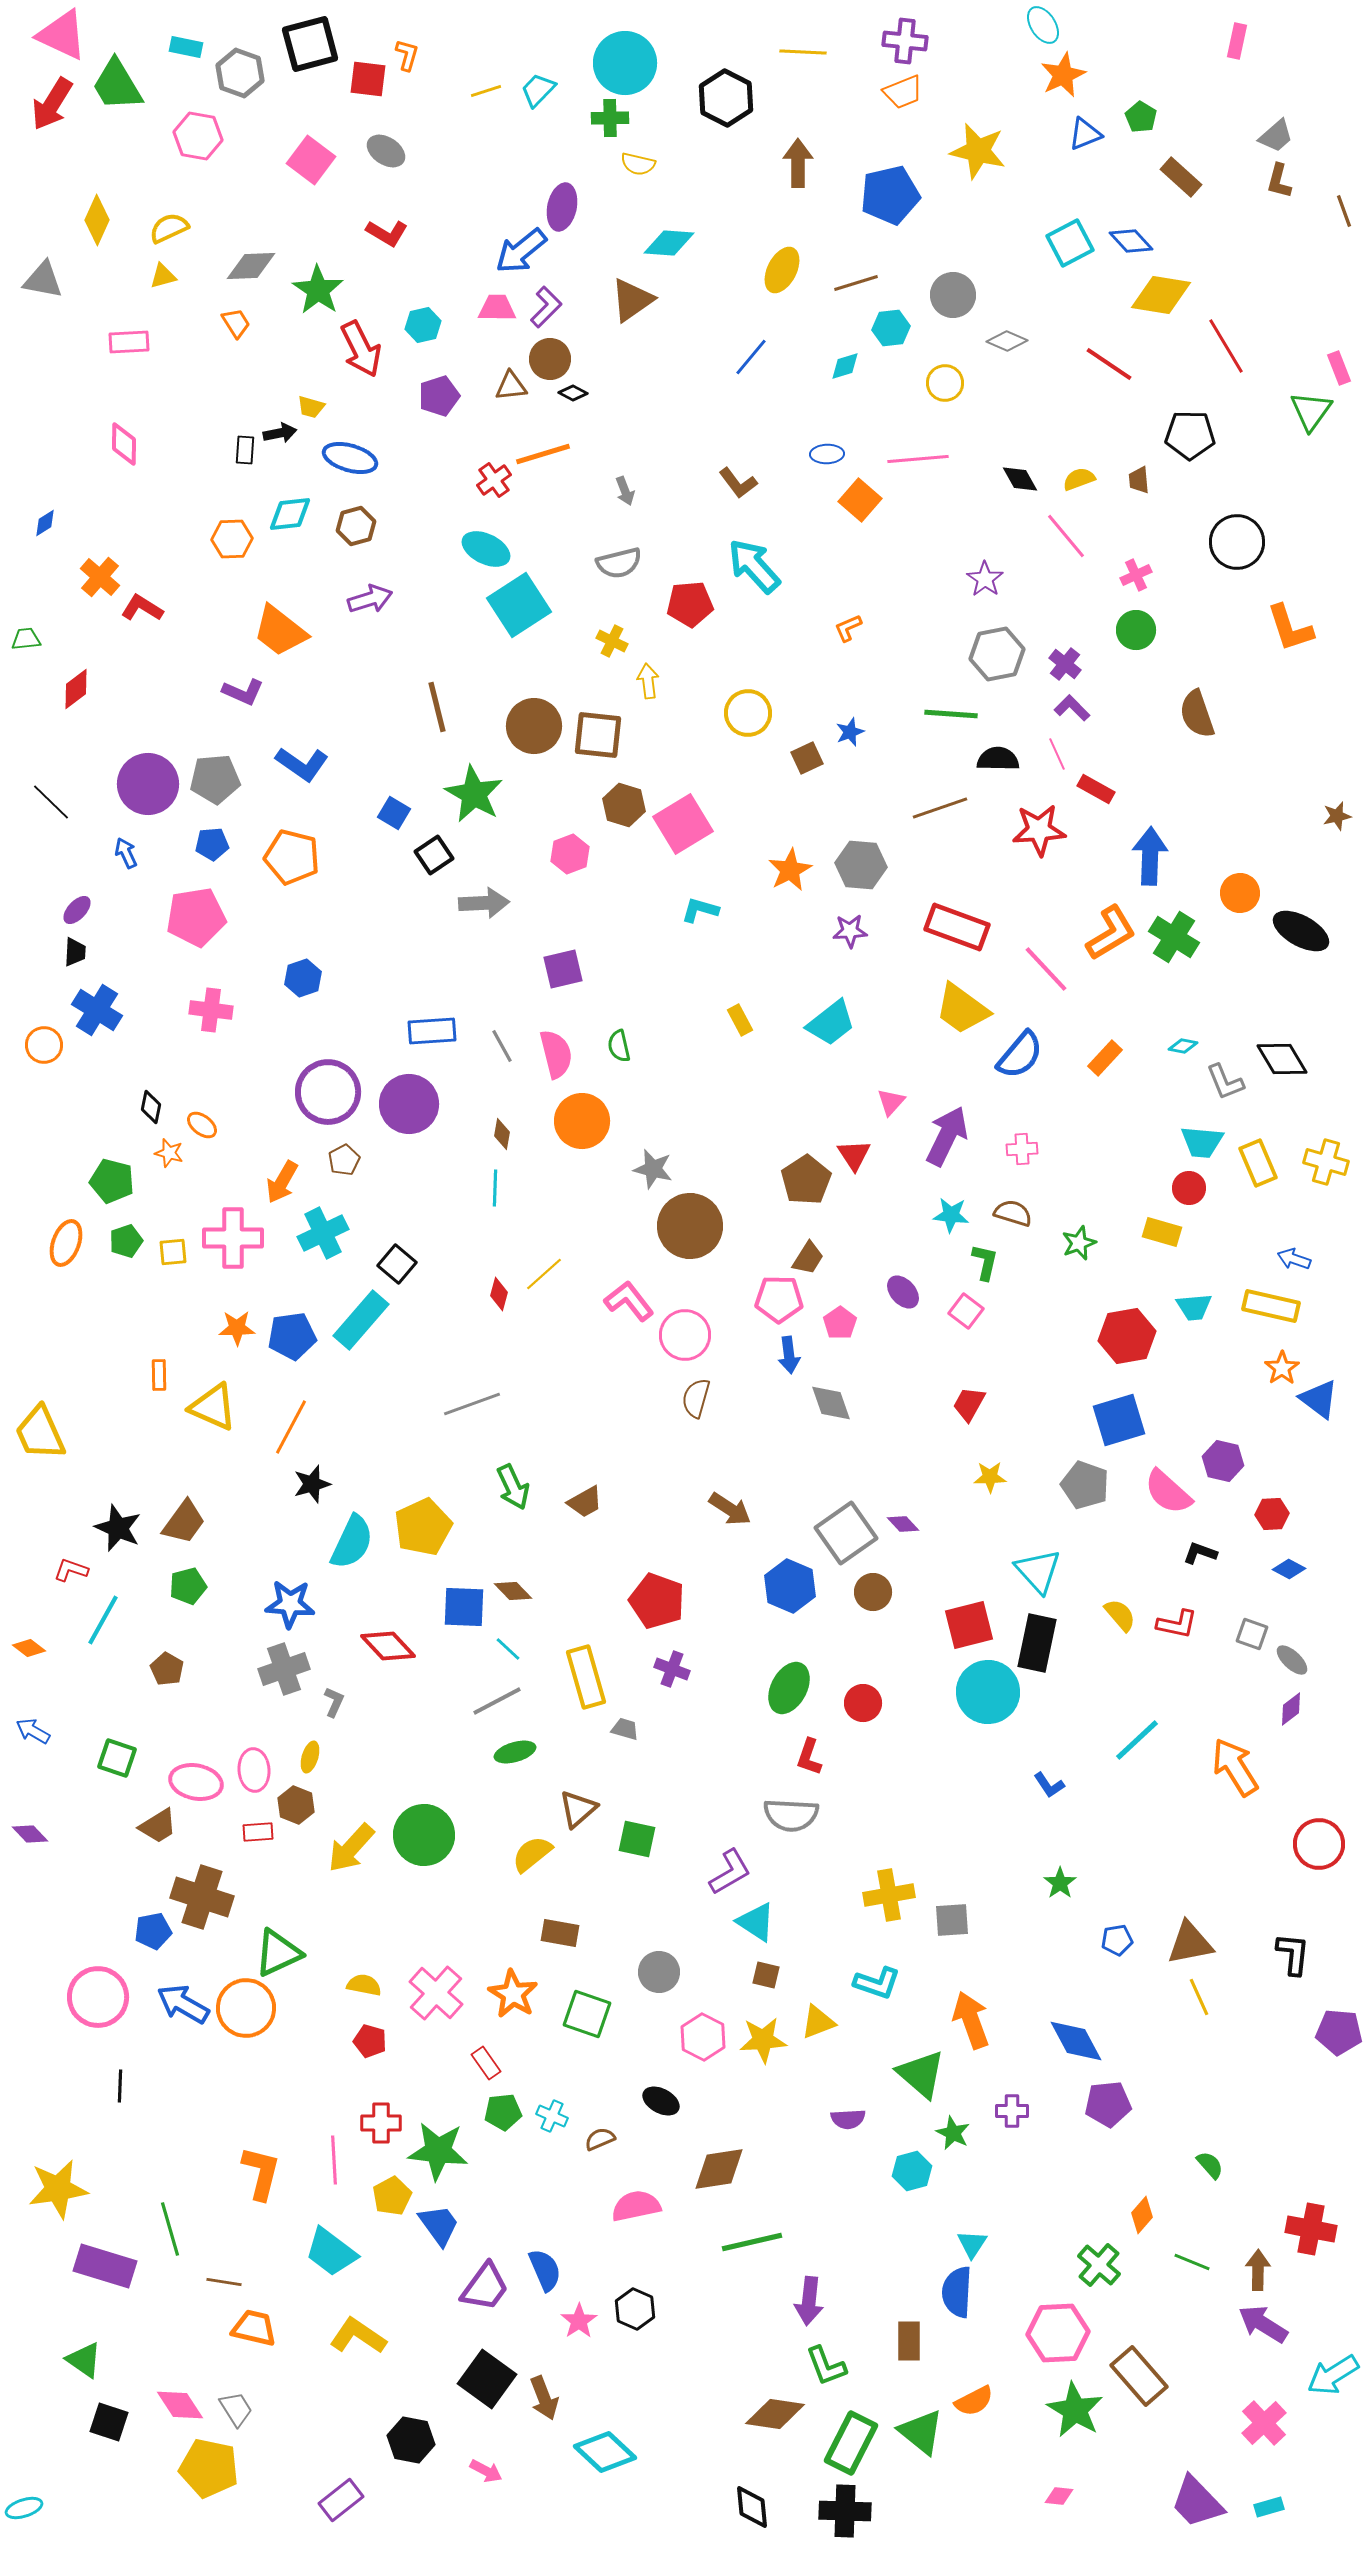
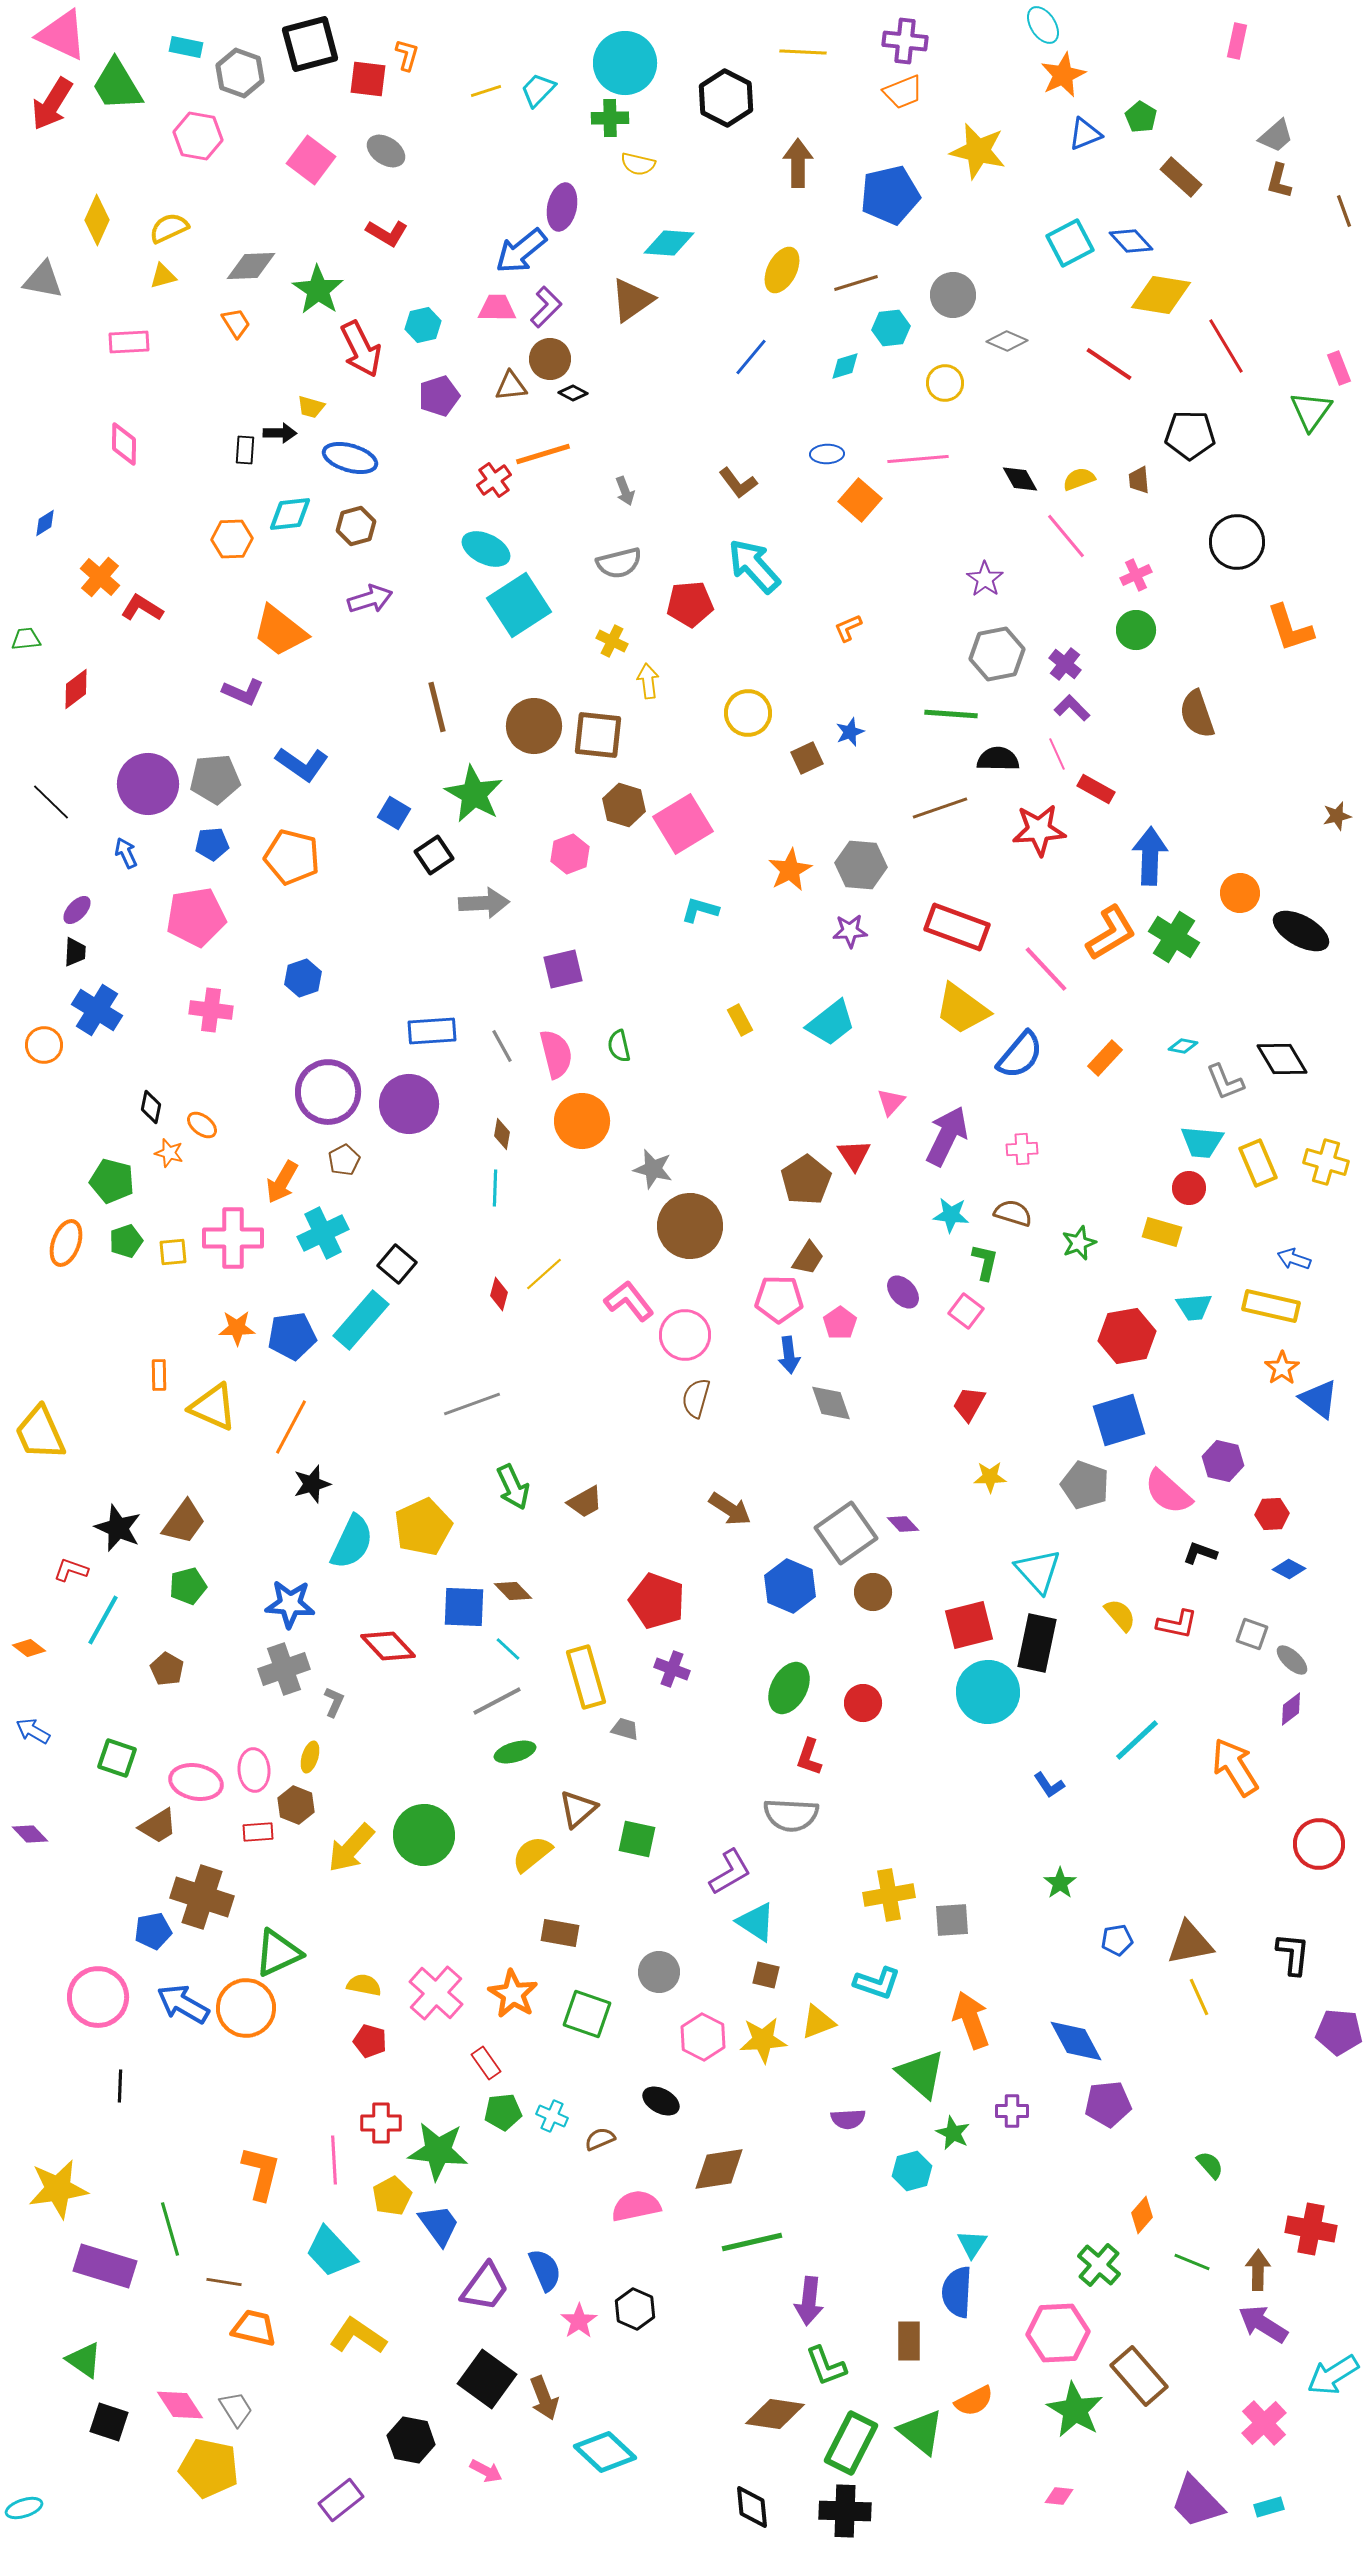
black arrow at (280, 433): rotated 12 degrees clockwise
cyan trapezoid at (331, 2252): rotated 10 degrees clockwise
